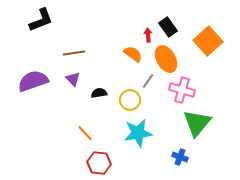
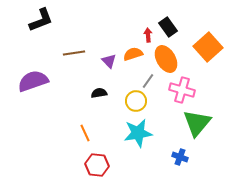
orange square: moved 6 px down
orange semicircle: rotated 54 degrees counterclockwise
purple triangle: moved 36 px right, 18 px up
yellow circle: moved 6 px right, 1 px down
orange line: rotated 18 degrees clockwise
red hexagon: moved 2 px left, 2 px down
